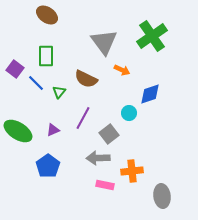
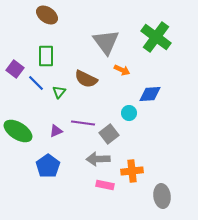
green cross: moved 4 px right, 1 px down; rotated 20 degrees counterclockwise
gray triangle: moved 2 px right
blue diamond: rotated 15 degrees clockwise
purple line: moved 5 px down; rotated 70 degrees clockwise
purple triangle: moved 3 px right, 1 px down
gray arrow: moved 1 px down
